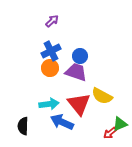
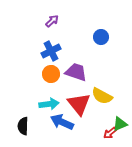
blue circle: moved 21 px right, 19 px up
orange circle: moved 1 px right, 6 px down
